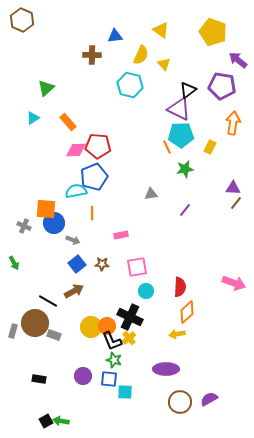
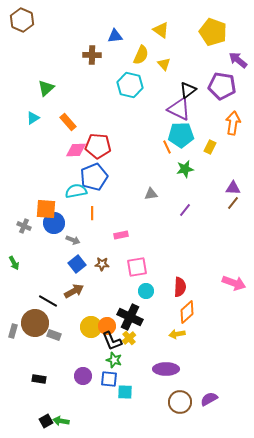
brown line at (236, 203): moved 3 px left
